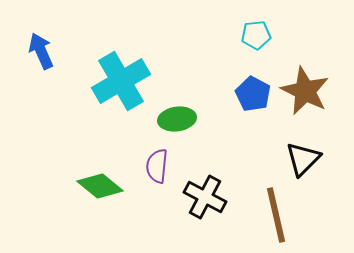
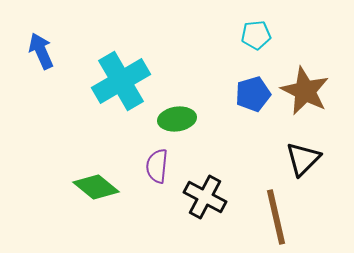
blue pentagon: rotated 28 degrees clockwise
green diamond: moved 4 px left, 1 px down
brown line: moved 2 px down
